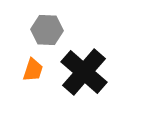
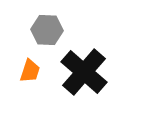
orange trapezoid: moved 3 px left, 1 px down
